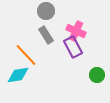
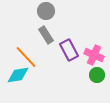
pink cross: moved 18 px right, 24 px down
purple rectangle: moved 4 px left, 3 px down
orange line: moved 2 px down
